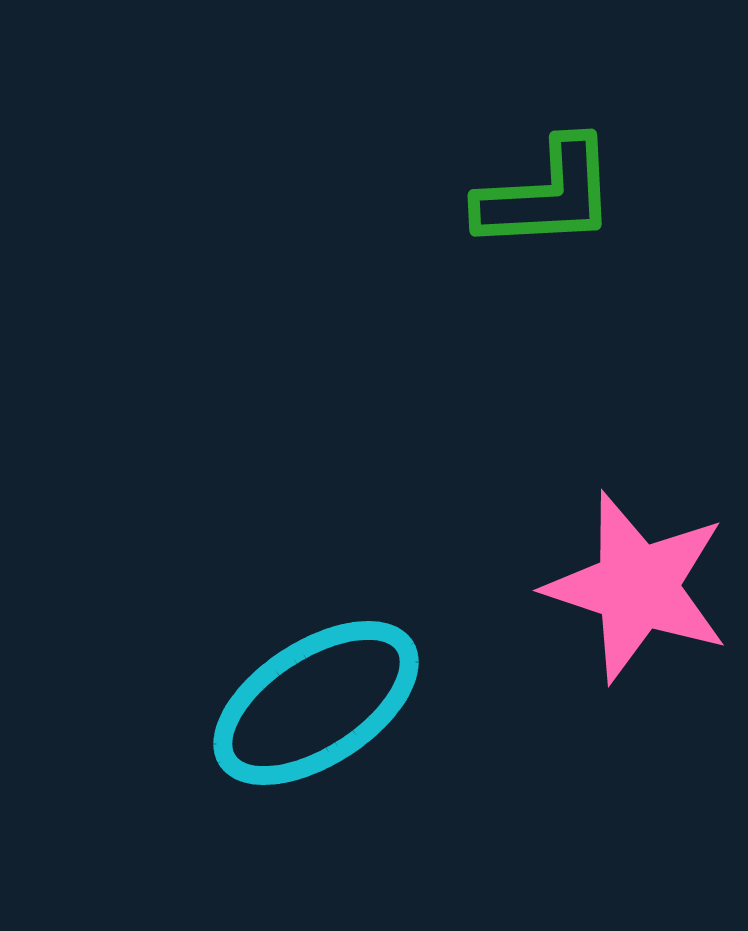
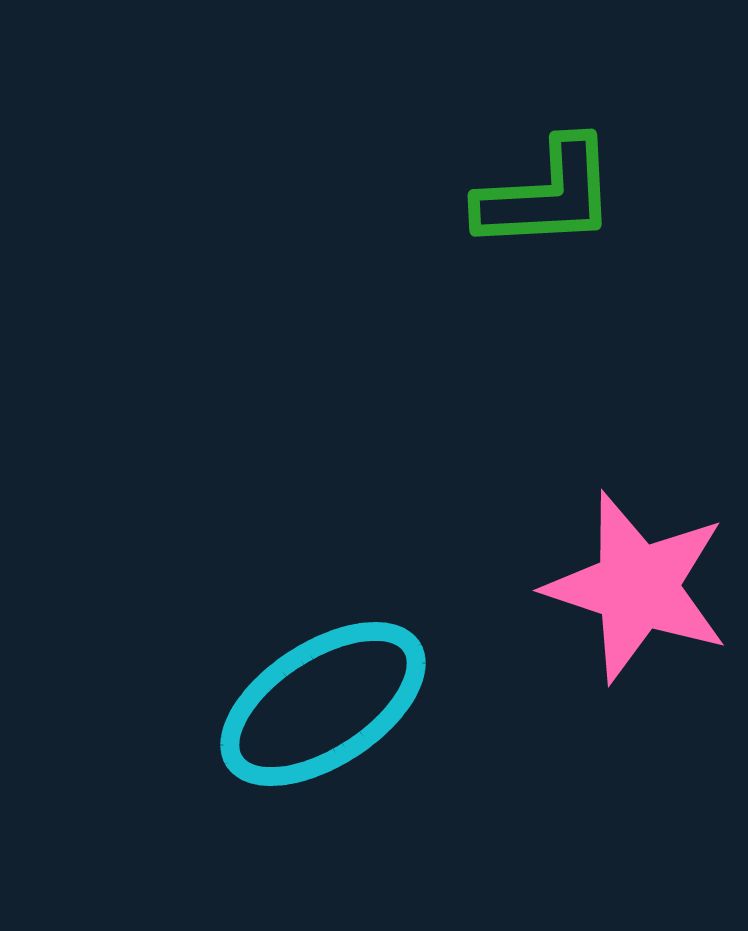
cyan ellipse: moved 7 px right, 1 px down
